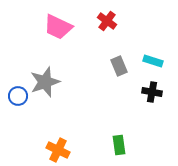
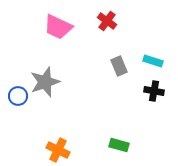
black cross: moved 2 px right, 1 px up
green rectangle: rotated 66 degrees counterclockwise
